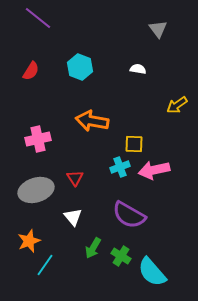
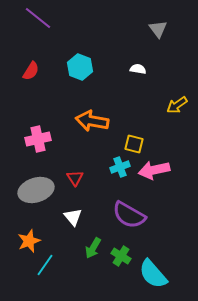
yellow square: rotated 12 degrees clockwise
cyan semicircle: moved 1 px right, 2 px down
